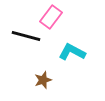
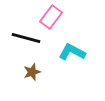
black line: moved 2 px down
brown star: moved 11 px left, 8 px up
